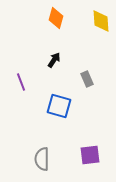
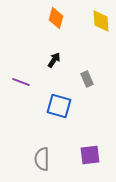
purple line: rotated 48 degrees counterclockwise
